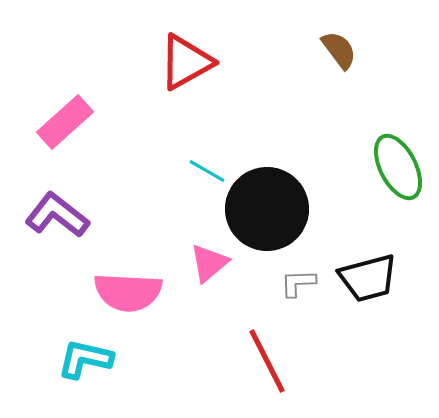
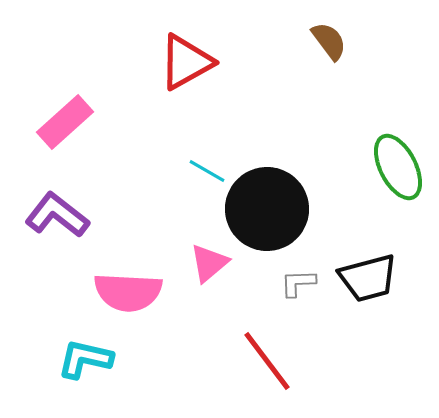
brown semicircle: moved 10 px left, 9 px up
red line: rotated 10 degrees counterclockwise
